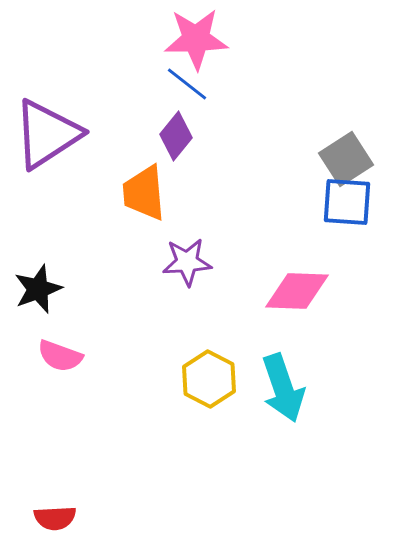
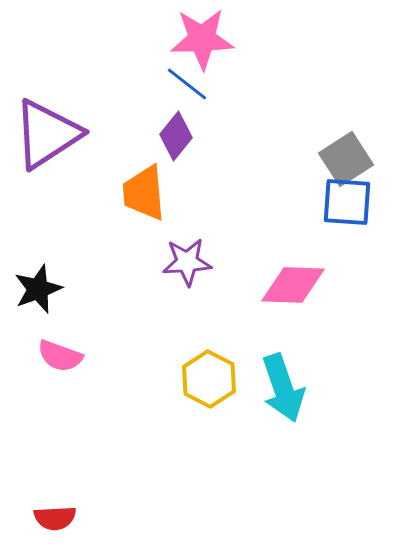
pink star: moved 6 px right
pink diamond: moved 4 px left, 6 px up
